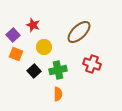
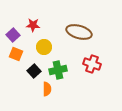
red star: rotated 16 degrees counterclockwise
brown ellipse: rotated 60 degrees clockwise
orange semicircle: moved 11 px left, 5 px up
